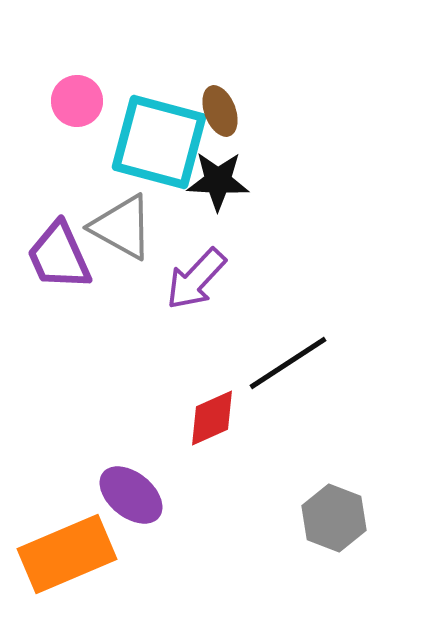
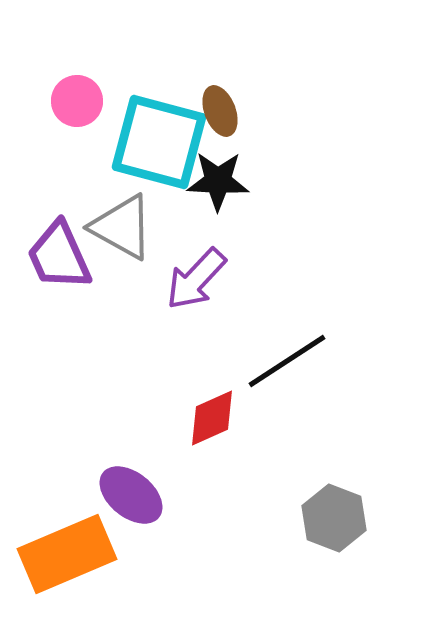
black line: moved 1 px left, 2 px up
